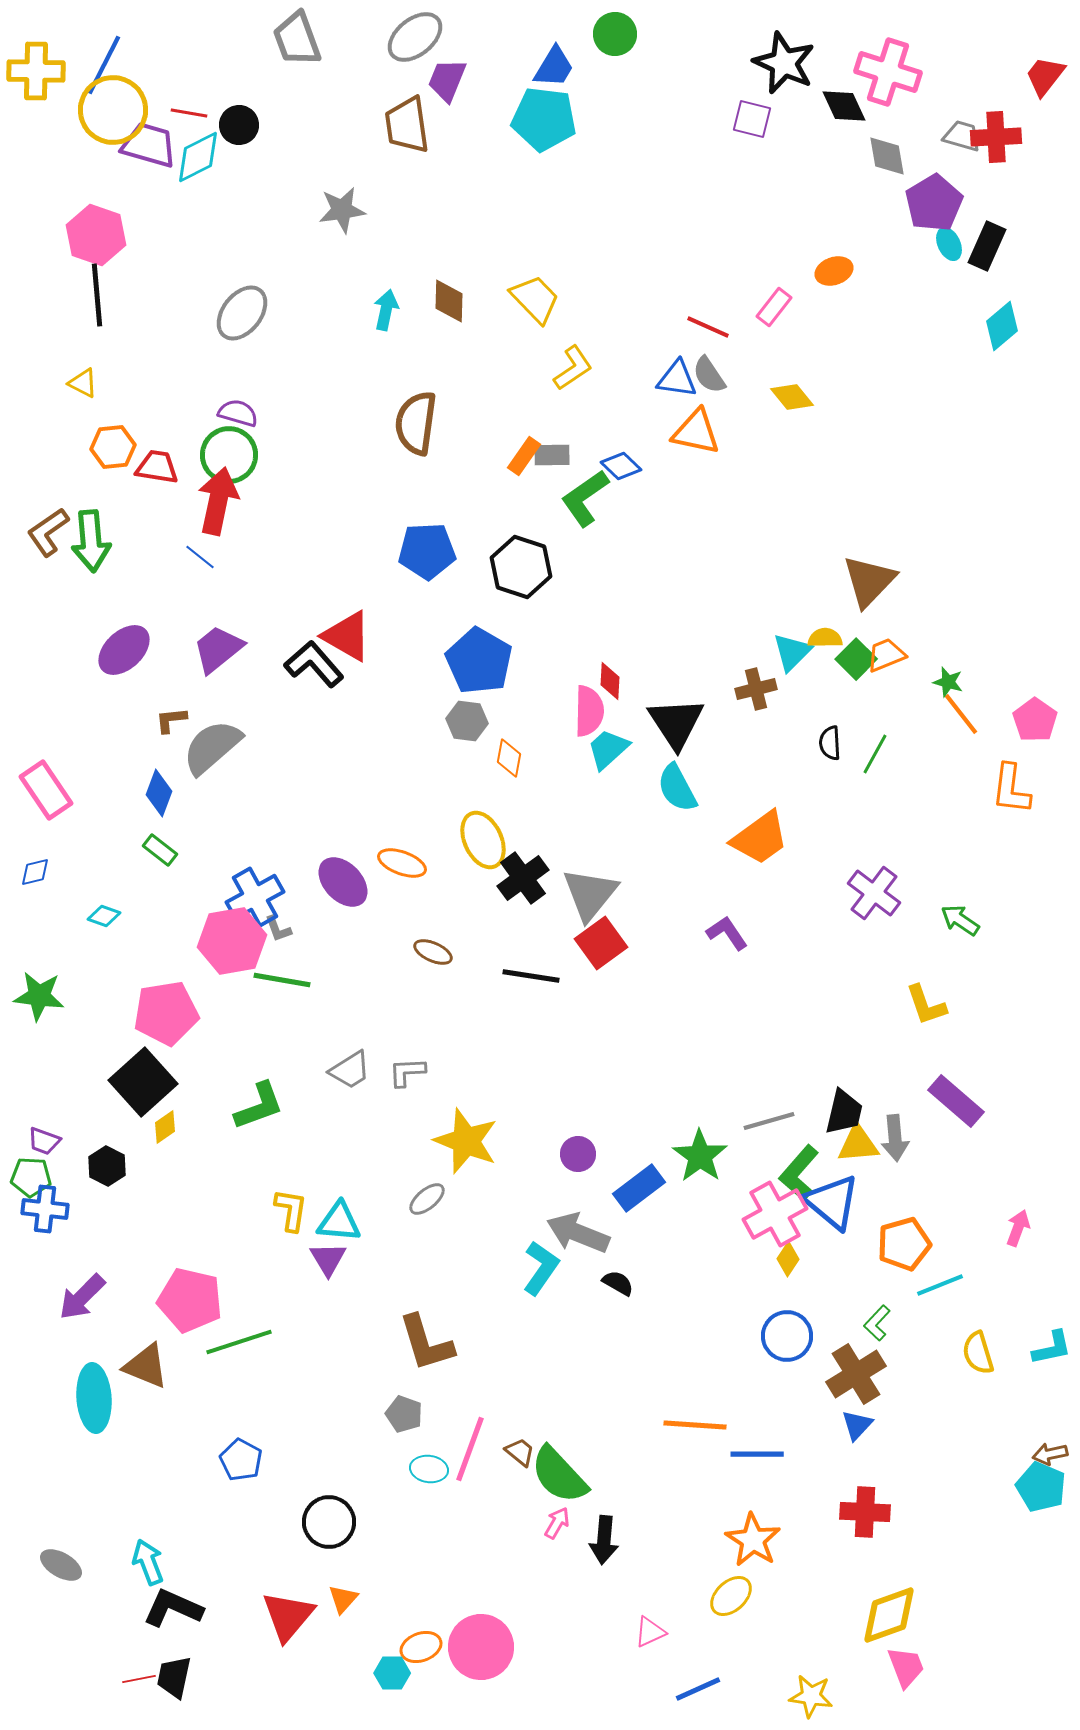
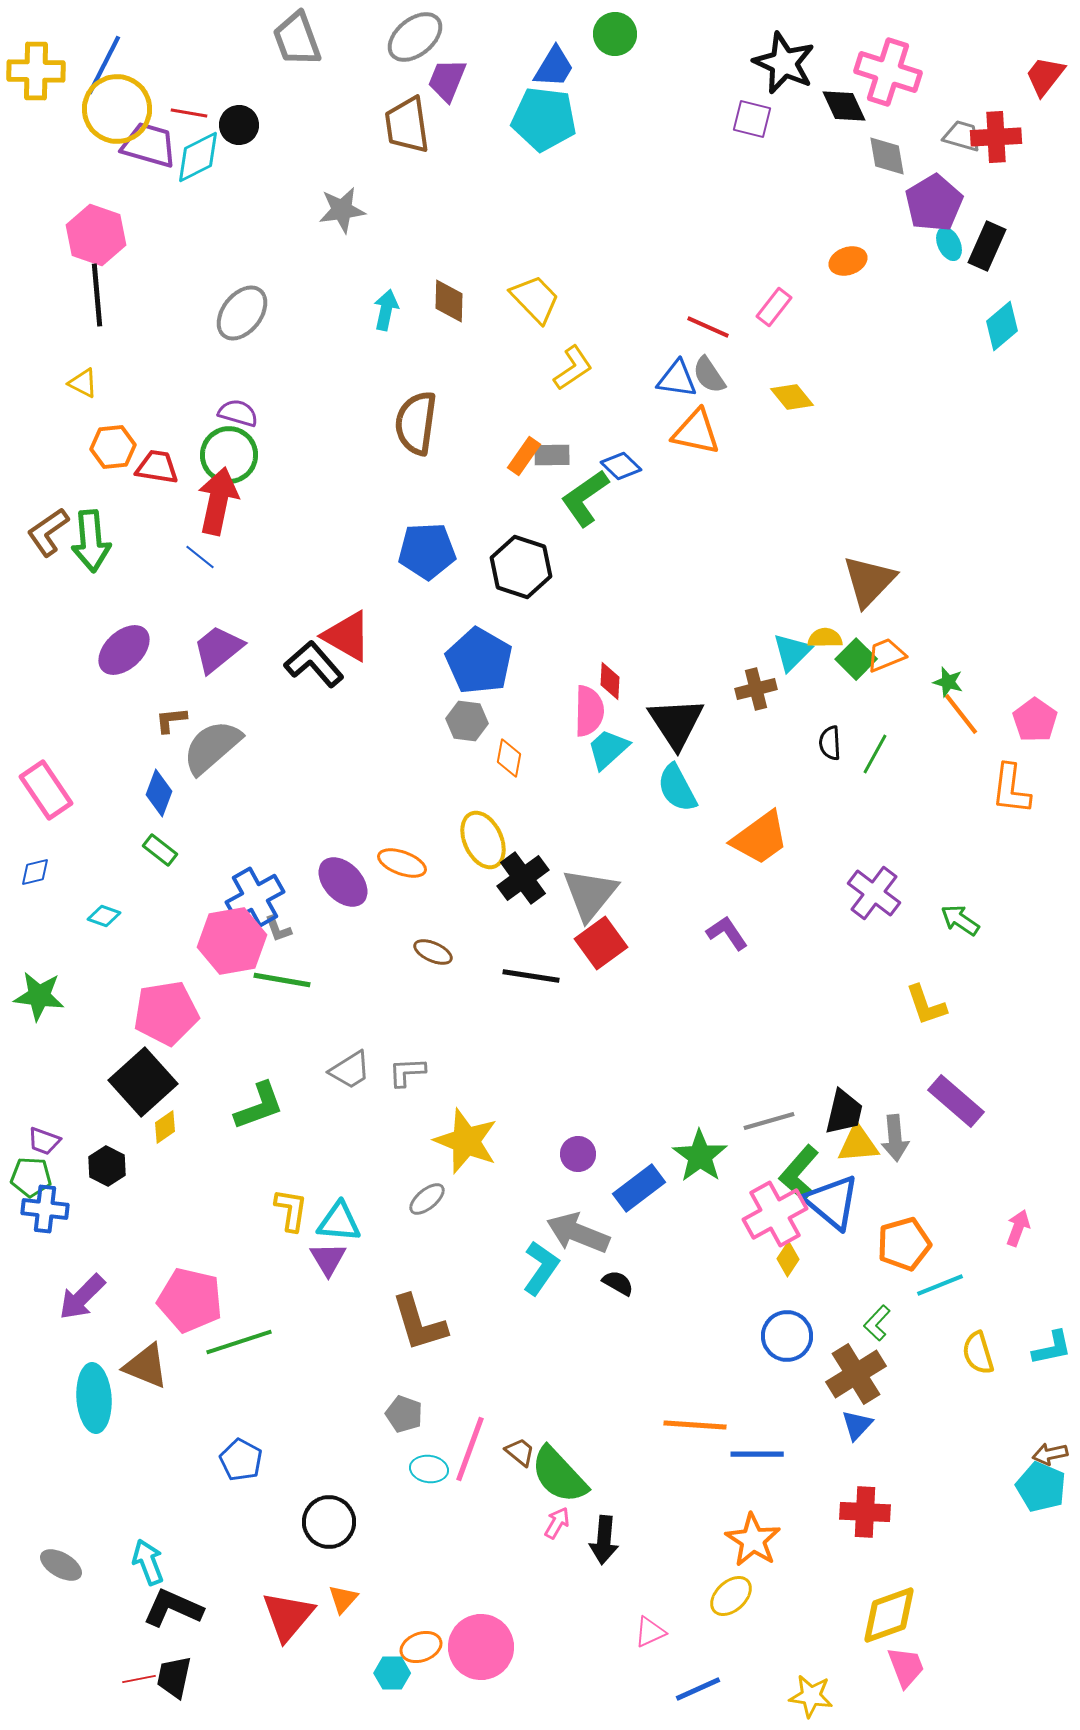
yellow circle at (113, 110): moved 4 px right, 1 px up
orange ellipse at (834, 271): moved 14 px right, 10 px up
brown L-shape at (426, 1343): moved 7 px left, 20 px up
